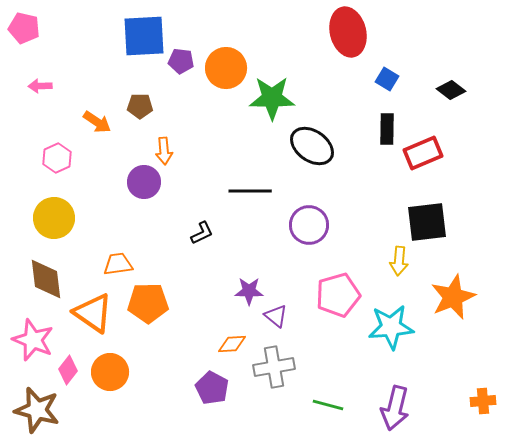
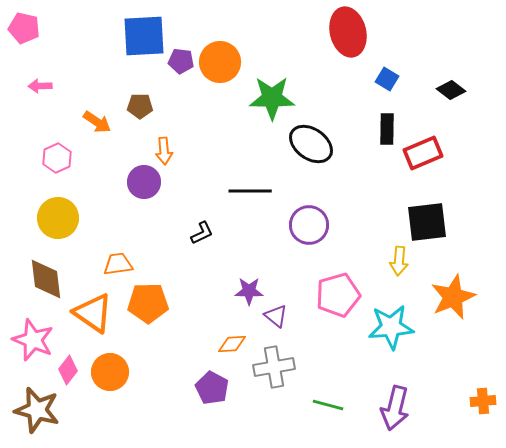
orange circle at (226, 68): moved 6 px left, 6 px up
black ellipse at (312, 146): moved 1 px left, 2 px up
yellow circle at (54, 218): moved 4 px right
